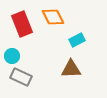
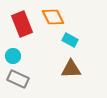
cyan rectangle: moved 7 px left; rotated 56 degrees clockwise
cyan circle: moved 1 px right
gray rectangle: moved 3 px left, 2 px down
